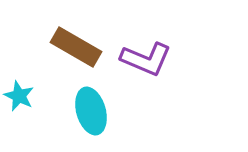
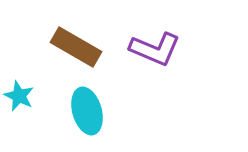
purple L-shape: moved 9 px right, 10 px up
cyan ellipse: moved 4 px left
